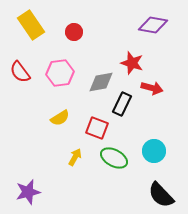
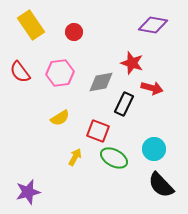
black rectangle: moved 2 px right
red square: moved 1 px right, 3 px down
cyan circle: moved 2 px up
black semicircle: moved 10 px up
